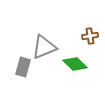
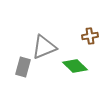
green diamond: moved 2 px down
